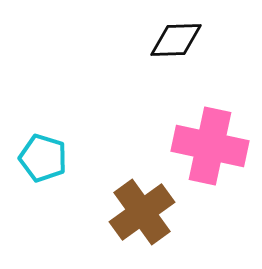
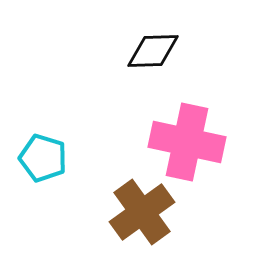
black diamond: moved 23 px left, 11 px down
pink cross: moved 23 px left, 4 px up
